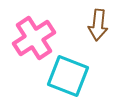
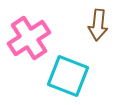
pink cross: moved 5 px left
